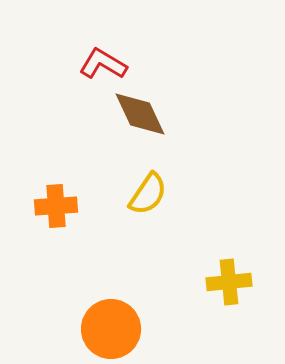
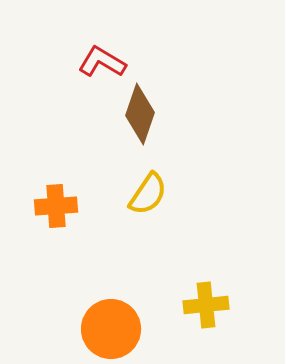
red L-shape: moved 1 px left, 2 px up
brown diamond: rotated 44 degrees clockwise
yellow cross: moved 23 px left, 23 px down
